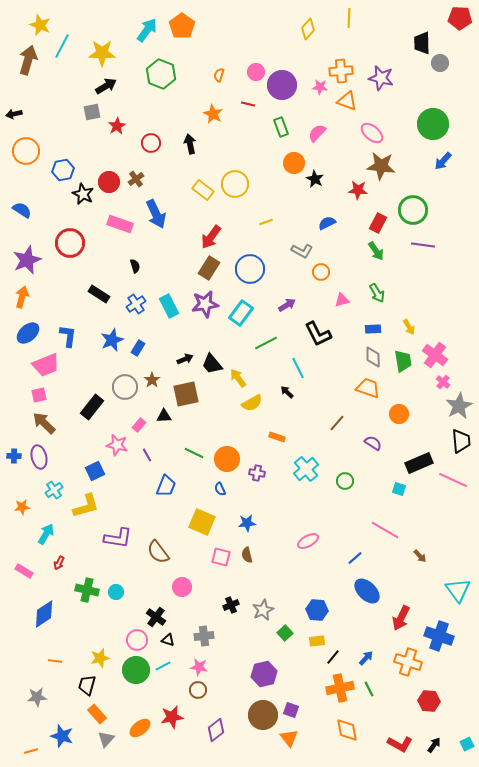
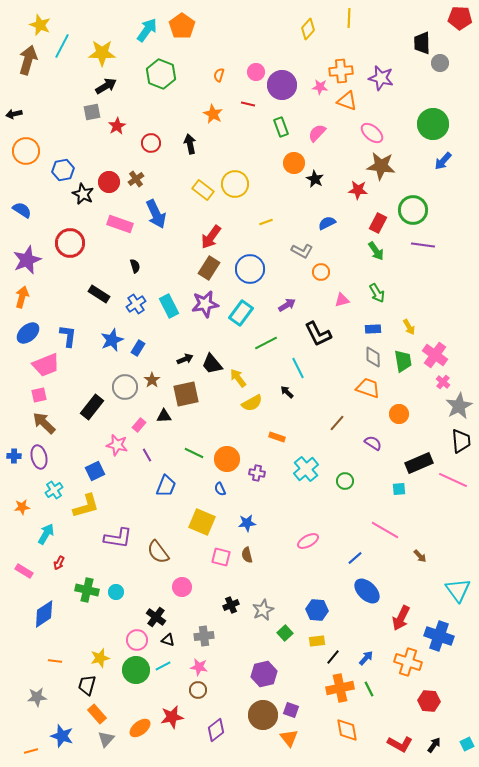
cyan square at (399, 489): rotated 24 degrees counterclockwise
